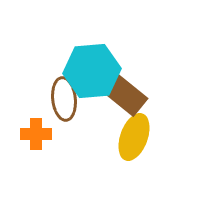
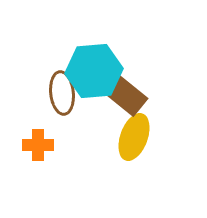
cyan hexagon: moved 2 px right
brown ellipse: moved 2 px left, 6 px up
orange cross: moved 2 px right, 11 px down
